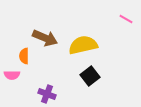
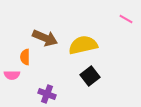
orange semicircle: moved 1 px right, 1 px down
